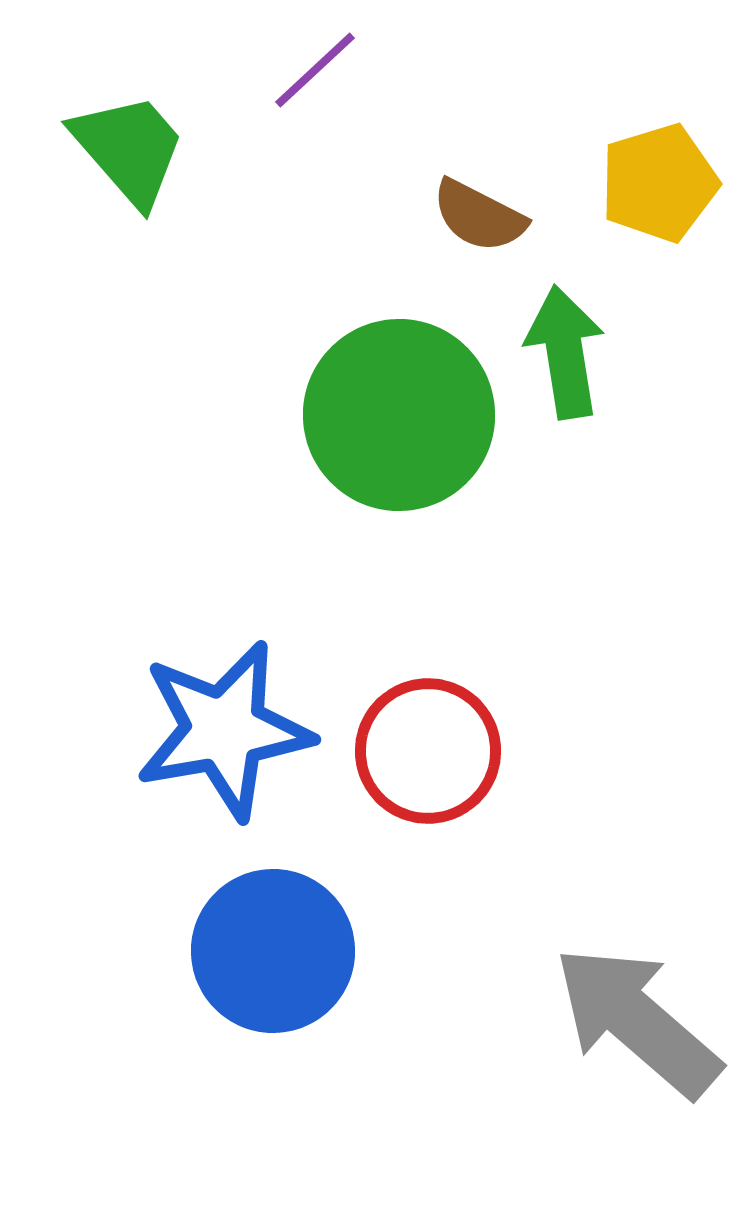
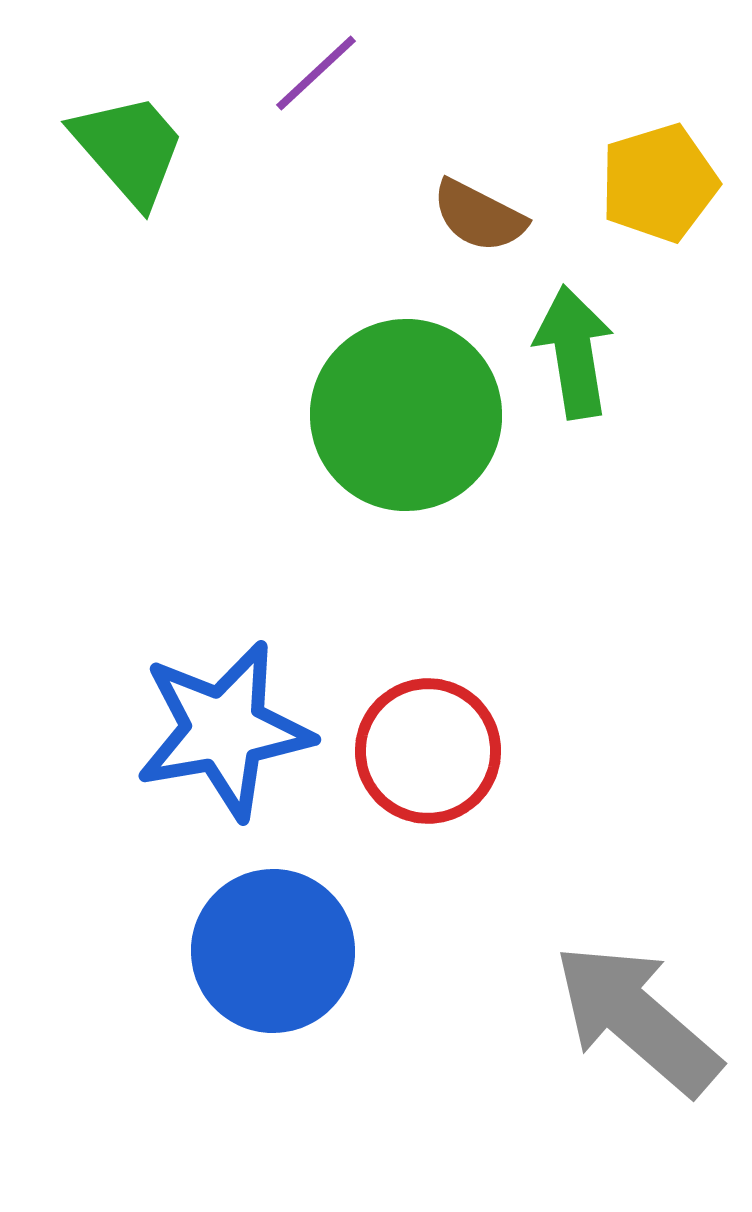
purple line: moved 1 px right, 3 px down
green arrow: moved 9 px right
green circle: moved 7 px right
gray arrow: moved 2 px up
